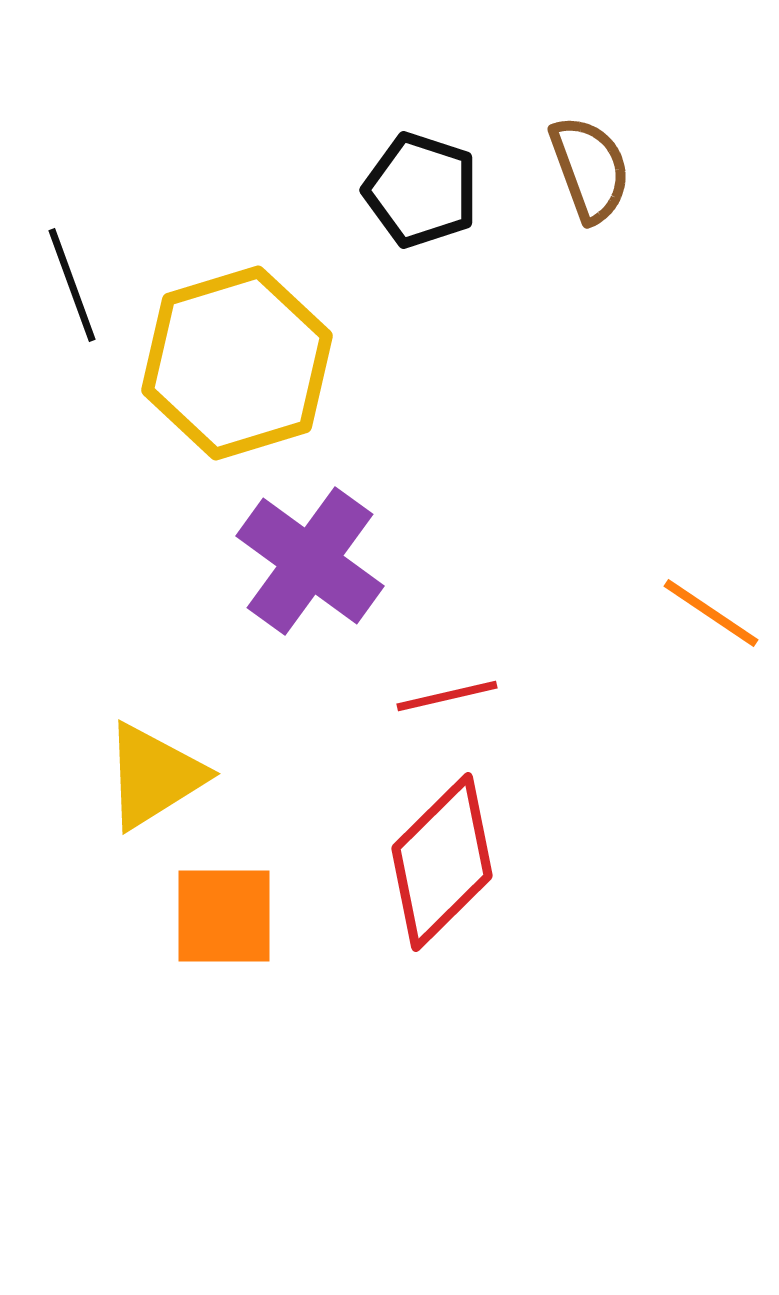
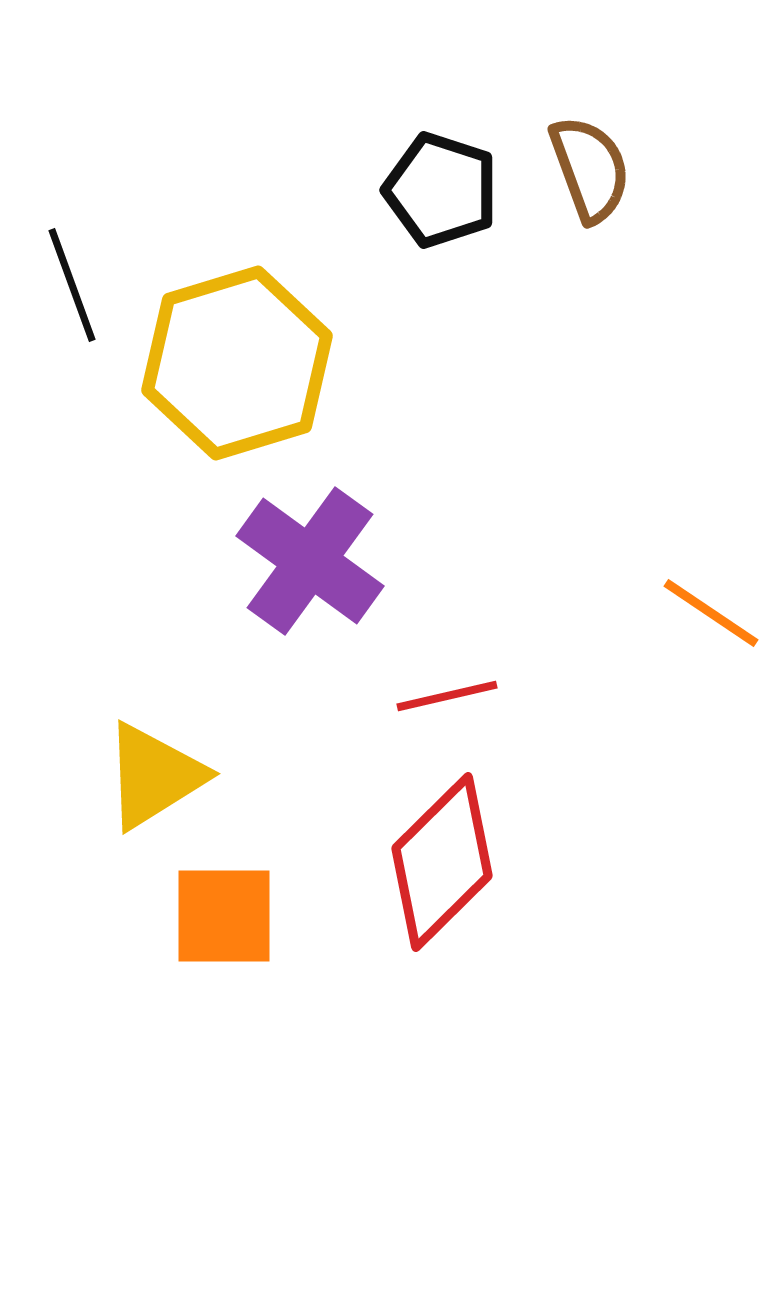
black pentagon: moved 20 px right
